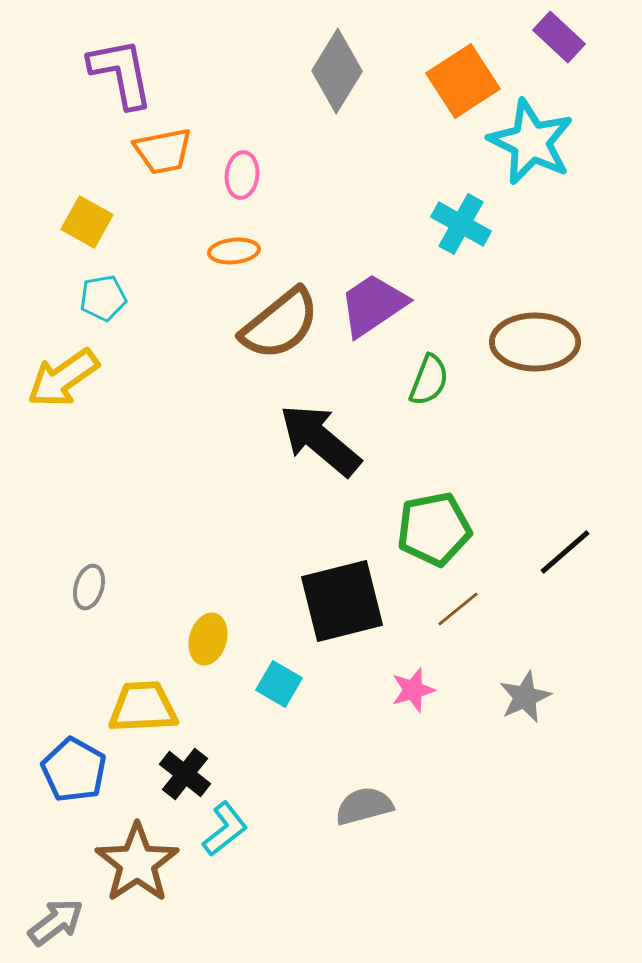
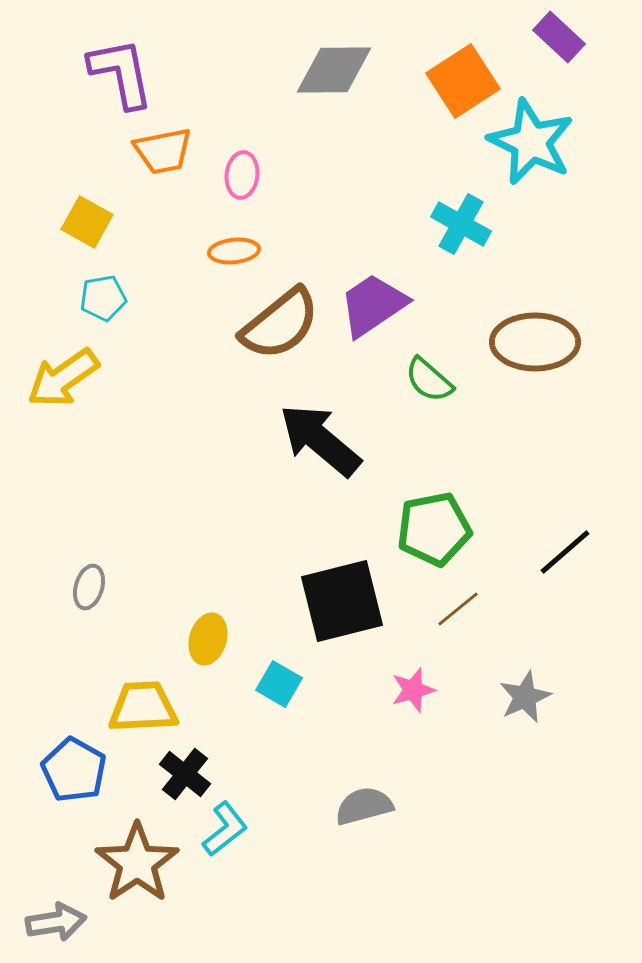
gray diamond: moved 3 px left, 1 px up; rotated 58 degrees clockwise
green semicircle: rotated 110 degrees clockwise
gray arrow: rotated 28 degrees clockwise
